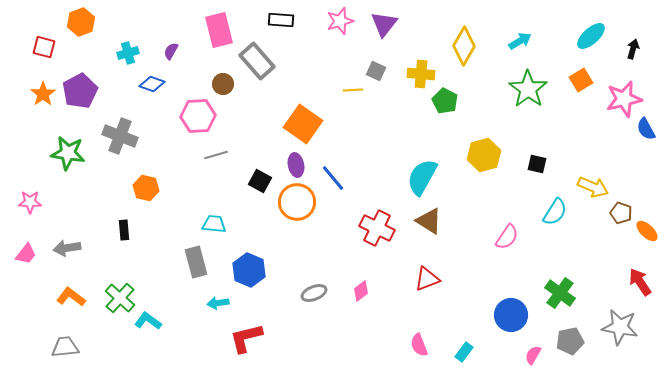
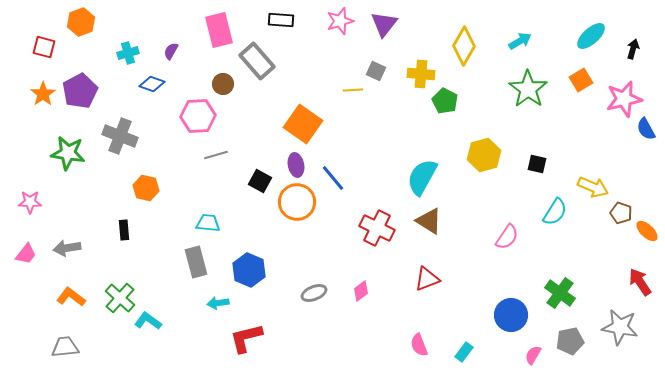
cyan trapezoid at (214, 224): moved 6 px left, 1 px up
